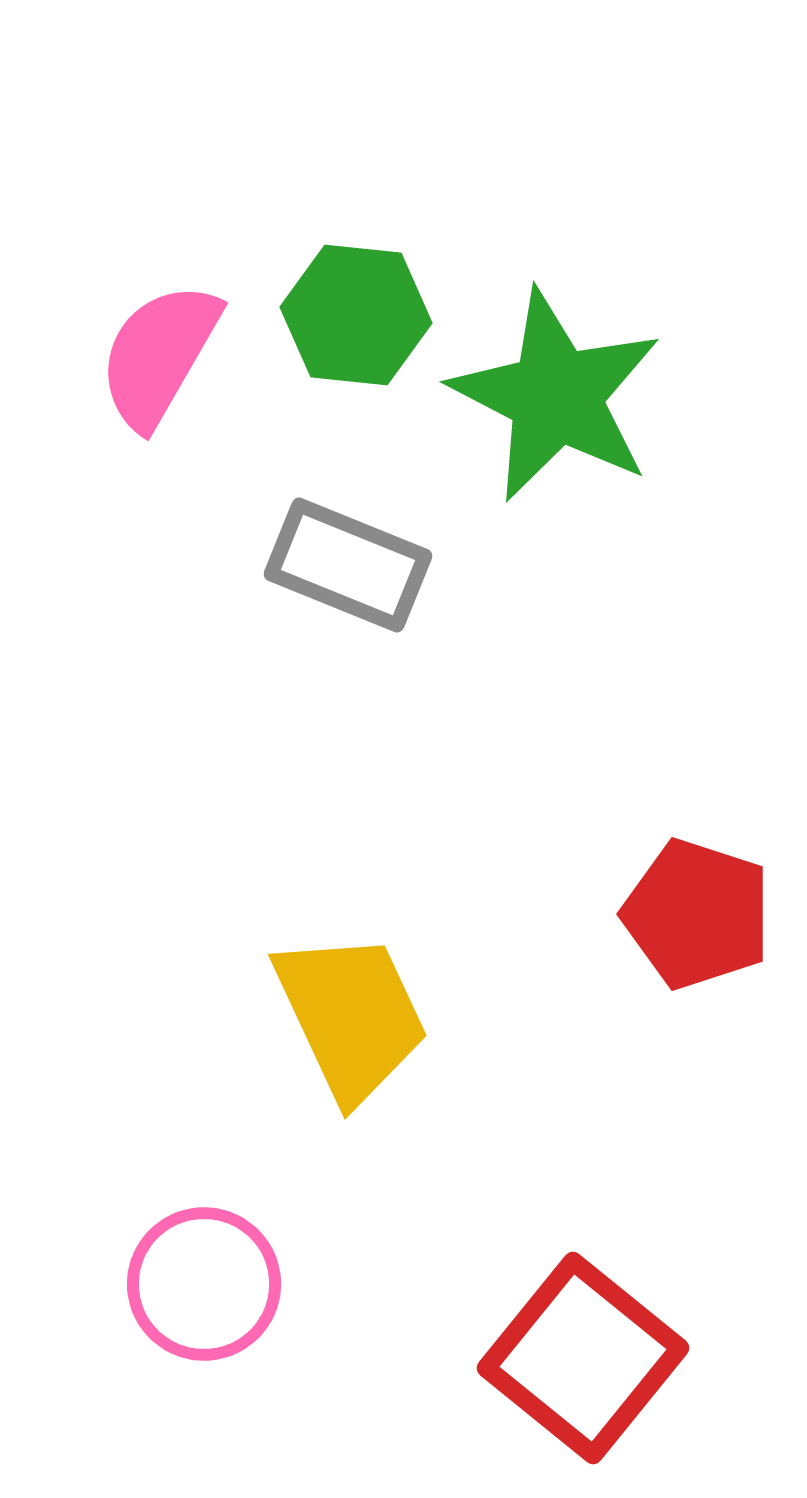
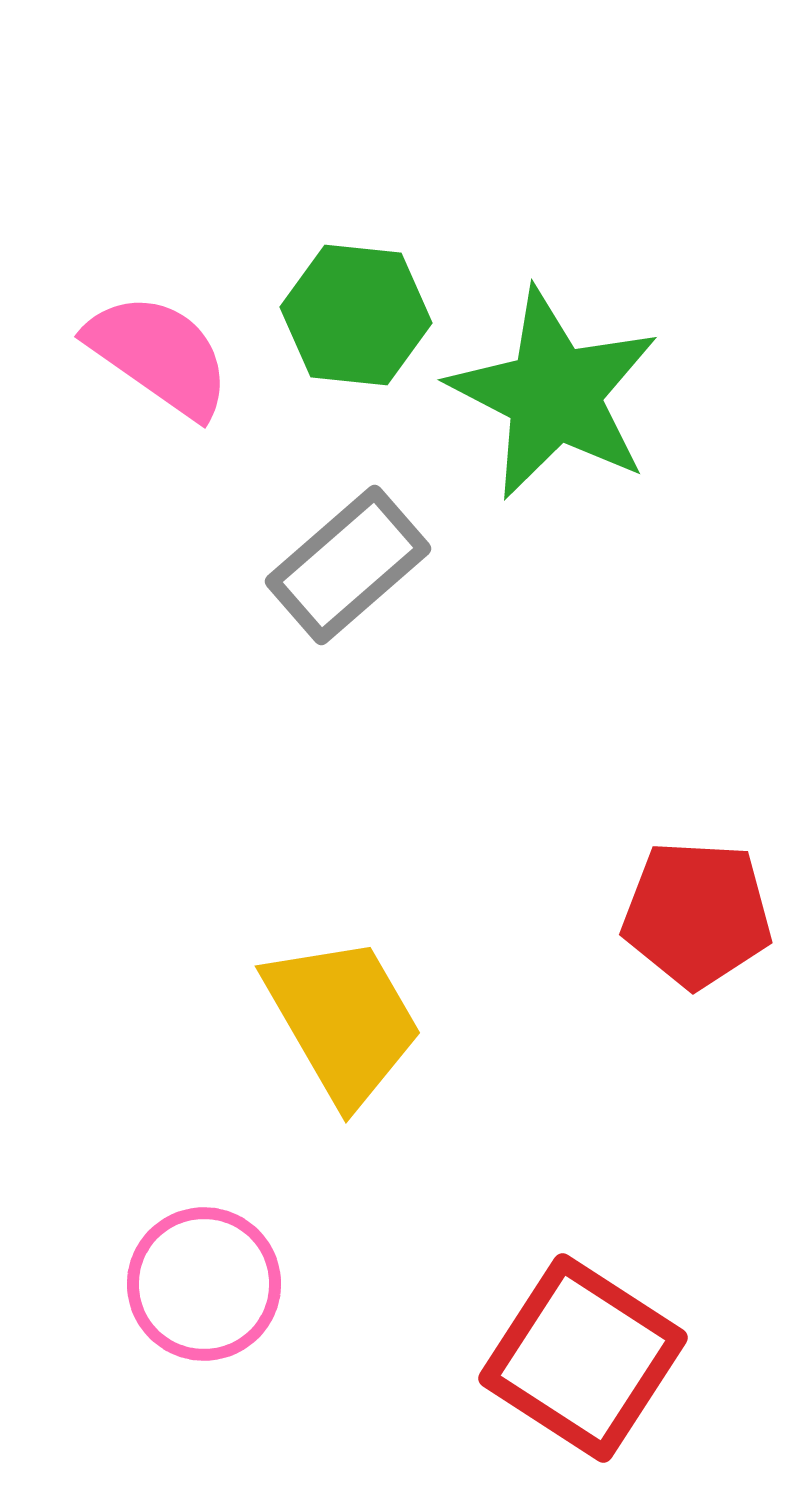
pink semicircle: rotated 95 degrees clockwise
green star: moved 2 px left, 2 px up
gray rectangle: rotated 63 degrees counterclockwise
red pentagon: rotated 15 degrees counterclockwise
yellow trapezoid: moved 8 px left, 4 px down; rotated 5 degrees counterclockwise
red square: rotated 6 degrees counterclockwise
